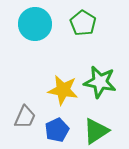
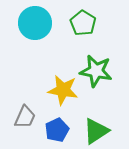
cyan circle: moved 1 px up
green star: moved 4 px left, 11 px up
